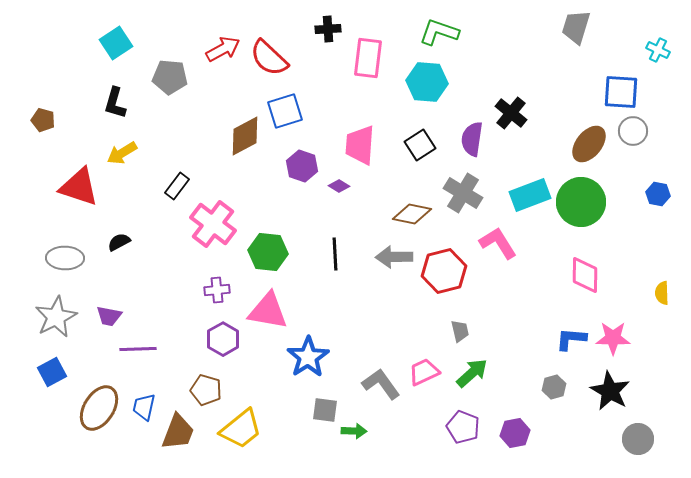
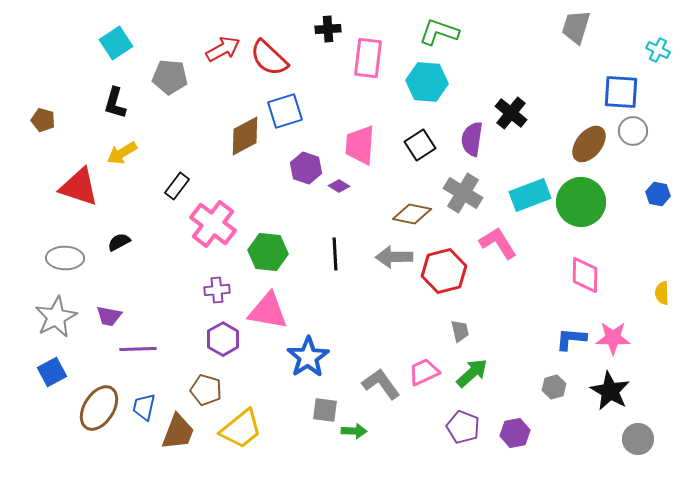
purple hexagon at (302, 166): moved 4 px right, 2 px down
